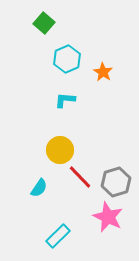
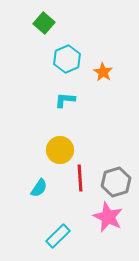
red line: moved 1 px down; rotated 40 degrees clockwise
